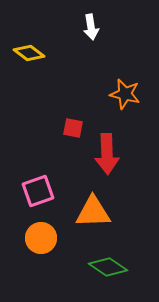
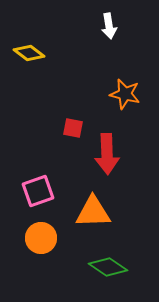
white arrow: moved 18 px right, 1 px up
